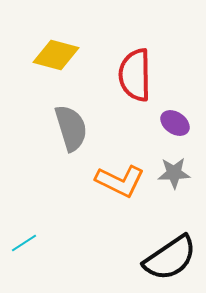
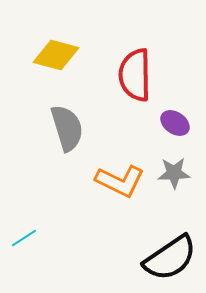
gray semicircle: moved 4 px left
cyan line: moved 5 px up
